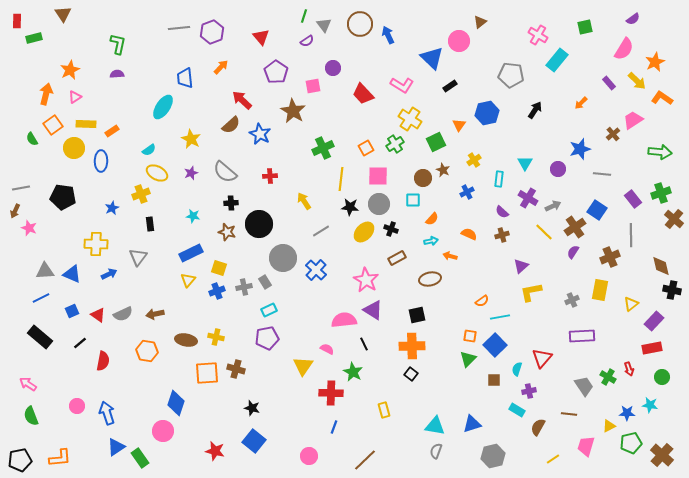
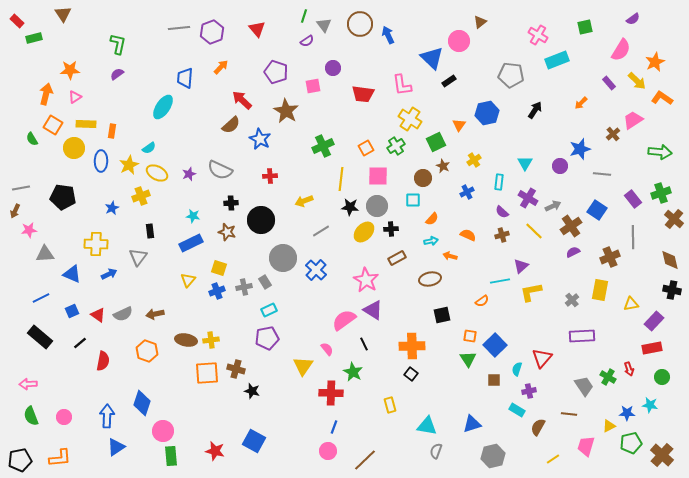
red rectangle at (17, 21): rotated 48 degrees counterclockwise
red triangle at (261, 37): moved 4 px left, 8 px up
pink semicircle at (624, 49): moved 3 px left, 1 px down
cyan rectangle at (557, 60): rotated 30 degrees clockwise
orange star at (70, 70): rotated 24 degrees clockwise
purple pentagon at (276, 72): rotated 15 degrees counterclockwise
purple semicircle at (117, 74): rotated 32 degrees counterclockwise
blue trapezoid at (185, 78): rotated 10 degrees clockwise
pink L-shape at (402, 85): rotated 50 degrees clockwise
black rectangle at (450, 86): moved 1 px left, 5 px up
red trapezoid at (363, 94): rotated 40 degrees counterclockwise
brown star at (293, 111): moved 7 px left
orange square at (53, 125): rotated 24 degrees counterclockwise
orange rectangle at (112, 131): rotated 48 degrees counterclockwise
blue star at (260, 134): moved 5 px down
yellow star at (191, 139): moved 62 px left, 26 px down; rotated 18 degrees clockwise
green cross at (395, 144): moved 1 px right, 2 px down
green cross at (323, 148): moved 2 px up
cyan semicircle at (149, 150): moved 2 px up
purple circle at (558, 169): moved 2 px right, 3 px up
brown star at (443, 170): moved 4 px up
gray semicircle at (225, 172): moved 5 px left, 2 px up; rotated 15 degrees counterclockwise
purple star at (191, 173): moved 2 px left, 1 px down
cyan rectangle at (499, 179): moved 3 px down
yellow cross at (141, 194): moved 2 px down
yellow arrow at (304, 201): rotated 78 degrees counterclockwise
gray circle at (379, 204): moved 2 px left, 2 px down
black rectangle at (150, 224): moved 7 px down
black circle at (259, 224): moved 2 px right, 4 px up
brown cross at (575, 227): moved 4 px left, 1 px up
pink star at (29, 228): moved 2 px down; rotated 28 degrees counterclockwise
black cross at (391, 229): rotated 24 degrees counterclockwise
yellow line at (544, 232): moved 10 px left, 1 px up
orange semicircle at (469, 234): moved 1 px left, 1 px down
gray line at (631, 235): moved 2 px right, 2 px down
purple semicircle at (573, 252): rotated 32 degrees clockwise
blue rectangle at (191, 253): moved 10 px up
brown diamond at (661, 266): moved 9 px right, 6 px up
gray triangle at (45, 271): moved 17 px up
gray cross at (572, 300): rotated 16 degrees counterclockwise
yellow triangle at (631, 304): rotated 28 degrees clockwise
black square at (417, 315): moved 25 px right
cyan line at (500, 317): moved 36 px up
pink semicircle at (344, 320): rotated 30 degrees counterclockwise
yellow cross at (216, 337): moved 5 px left, 3 px down; rotated 21 degrees counterclockwise
pink semicircle at (327, 349): rotated 24 degrees clockwise
orange hexagon at (147, 351): rotated 10 degrees clockwise
green triangle at (468, 359): rotated 18 degrees counterclockwise
pink arrow at (28, 384): rotated 36 degrees counterclockwise
blue diamond at (176, 403): moved 34 px left
pink circle at (77, 406): moved 13 px left, 11 px down
black star at (252, 408): moved 17 px up
yellow rectangle at (384, 410): moved 6 px right, 5 px up
blue arrow at (107, 413): moved 3 px down; rotated 20 degrees clockwise
cyan triangle at (435, 426): moved 8 px left
blue square at (254, 441): rotated 10 degrees counterclockwise
pink circle at (309, 456): moved 19 px right, 5 px up
green rectangle at (140, 458): moved 31 px right, 2 px up; rotated 30 degrees clockwise
